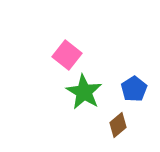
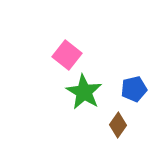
blue pentagon: rotated 20 degrees clockwise
brown diamond: rotated 15 degrees counterclockwise
